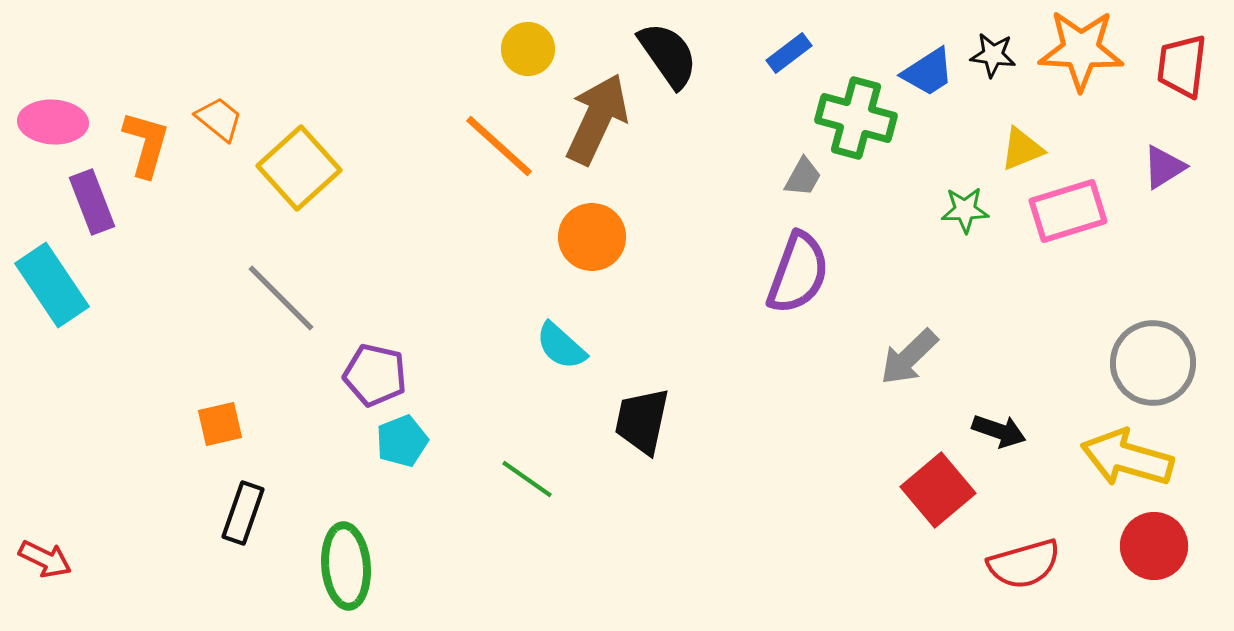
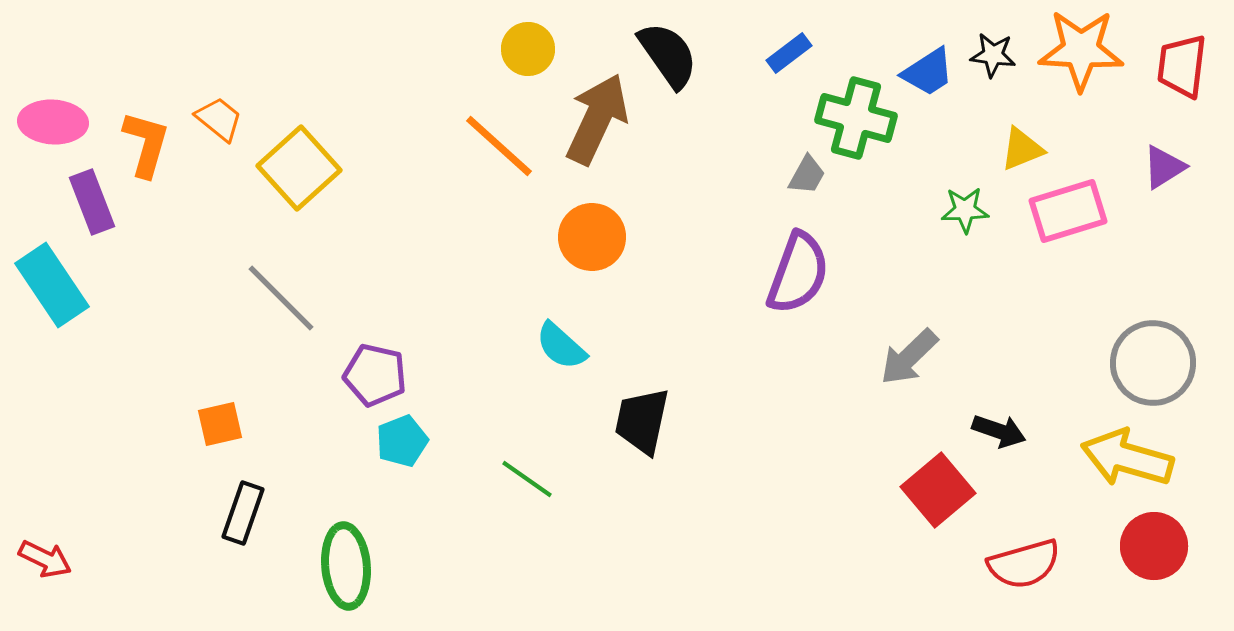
gray trapezoid: moved 4 px right, 2 px up
